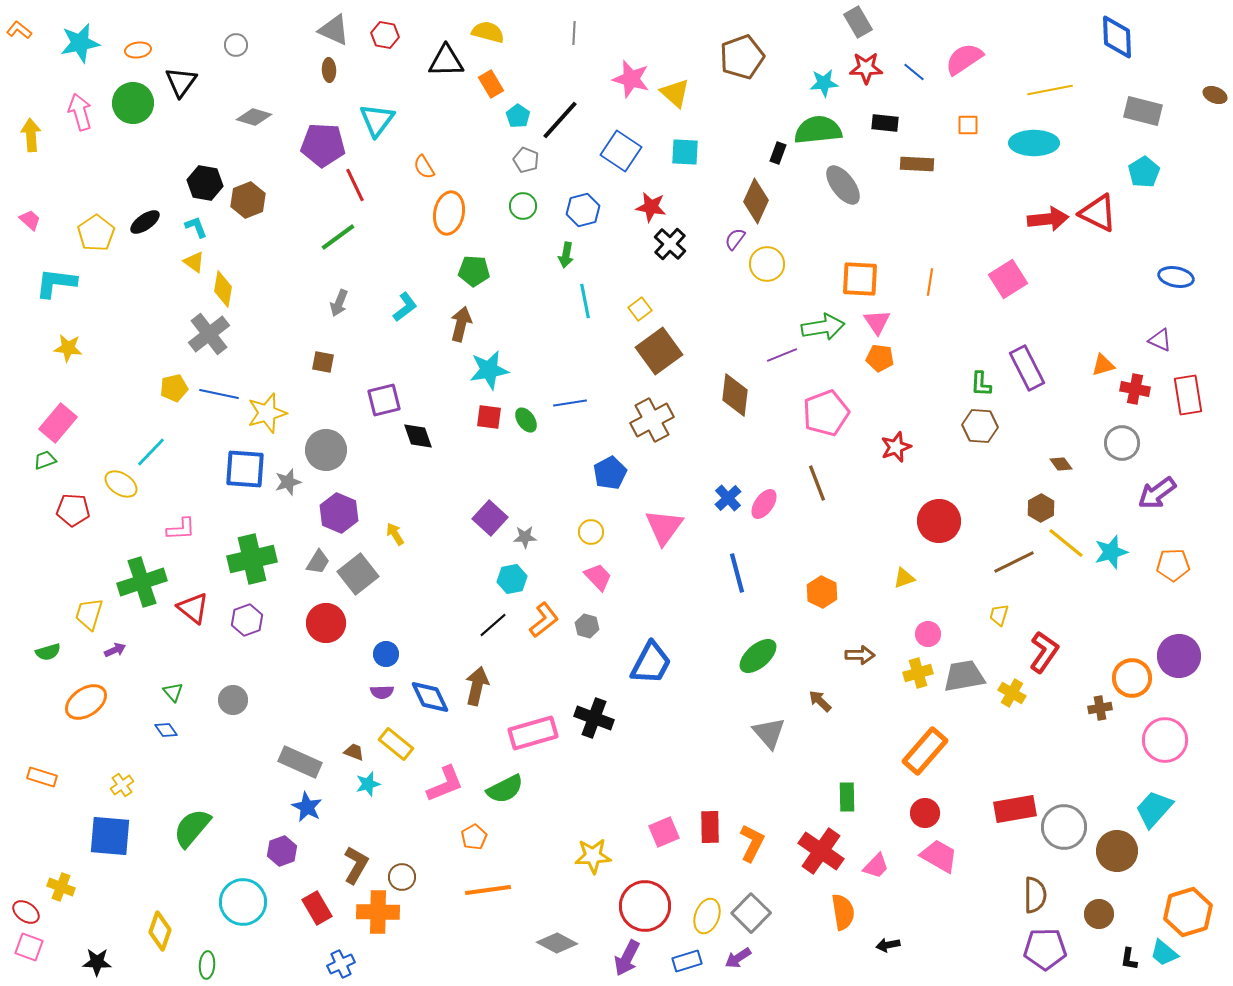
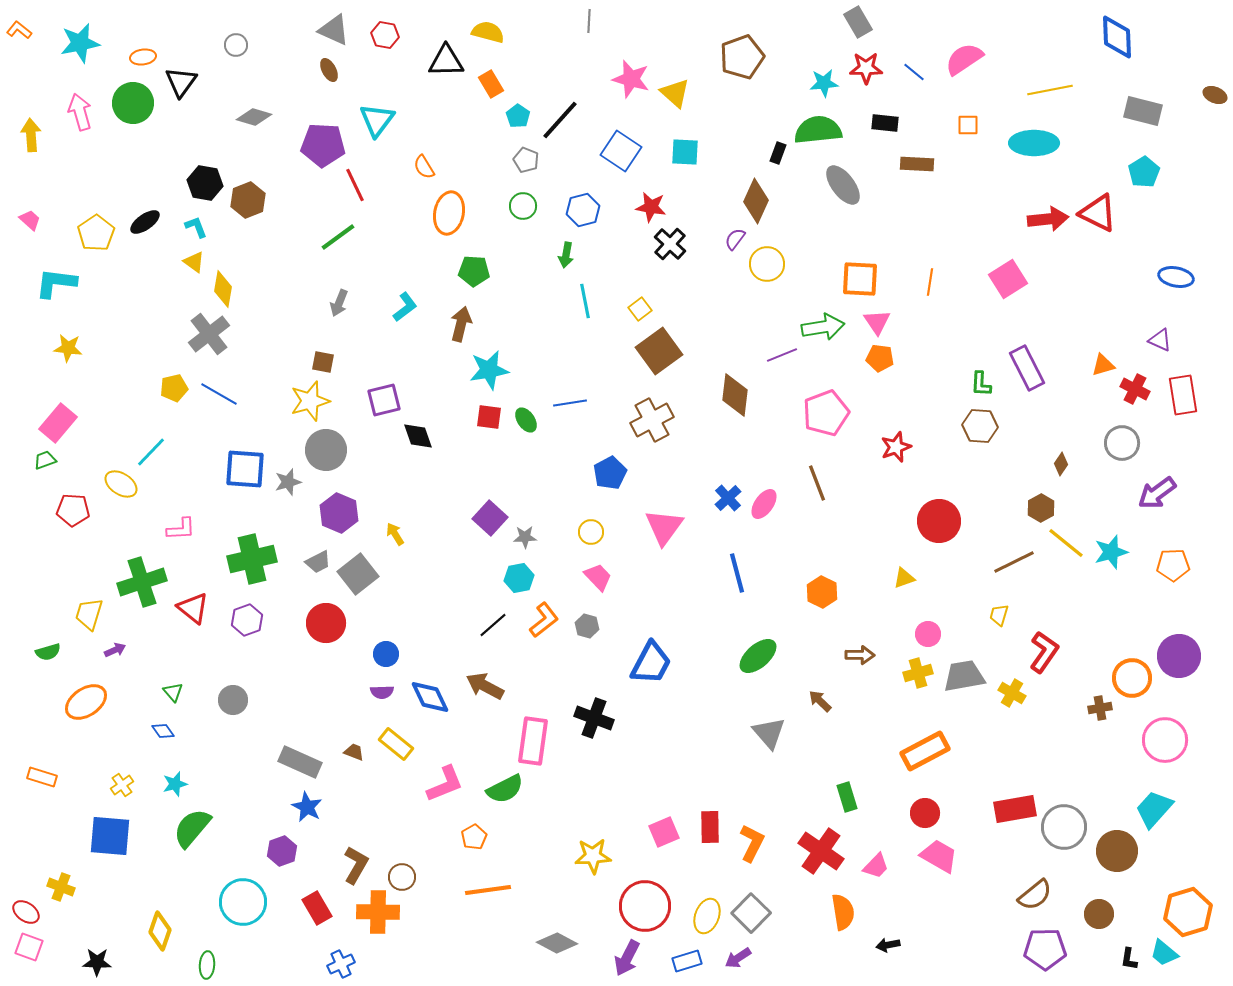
gray line at (574, 33): moved 15 px right, 12 px up
orange ellipse at (138, 50): moved 5 px right, 7 px down
brown ellipse at (329, 70): rotated 25 degrees counterclockwise
red cross at (1135, 389): rotated 16 degrees clockwise
blue line at (219, 394): rotated 18 degrees clockwise
red rectangle at (1188, 395): moved 5 px left
yellow star at (267, 413): moved 43 px right, 12 px up
brown diamond at (1061, 464): rotated 70 degrees clockwise
gray trapezoid at (318, 562): rotated 32 degrees clockwise
cyan hexagon at (512, 579): moved 7 px right, 1 px up
brown arrow at (477, 686): moved 8 px right; rotated 75 degrees counterclockwise
blue diamond at (166, 730): moved 3 px left, 1 px down
pink rectangle at (533, 733): moved 8 px down; rotated 66 degrees counterclockwise
orange rectangle at (925, 751): rotated 21 degrees clockwise
cyan star at (368, 784): moved 193 px left
green rectangle at (847, 797): rotated 16 degrees counterclockwise
brown semicircle at (1035, 895): rotated 51 degrees clockwise
